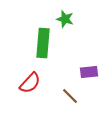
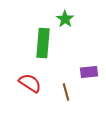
green star: rotated 18 degrees clockwise
red semicircle: rotated 100 degrees counterclockwise
brown line: moved 4 px left, 4 px up; rotated 30 degrees clockwise
